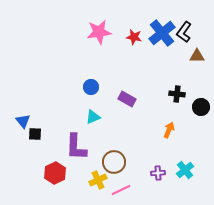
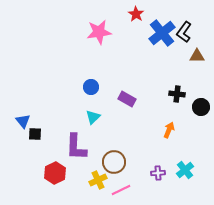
red star: moved 2 px right, 23 px up; rotated 21 degrees clockwise
cyan triangle: rotated 21 degrees counterclockwise
